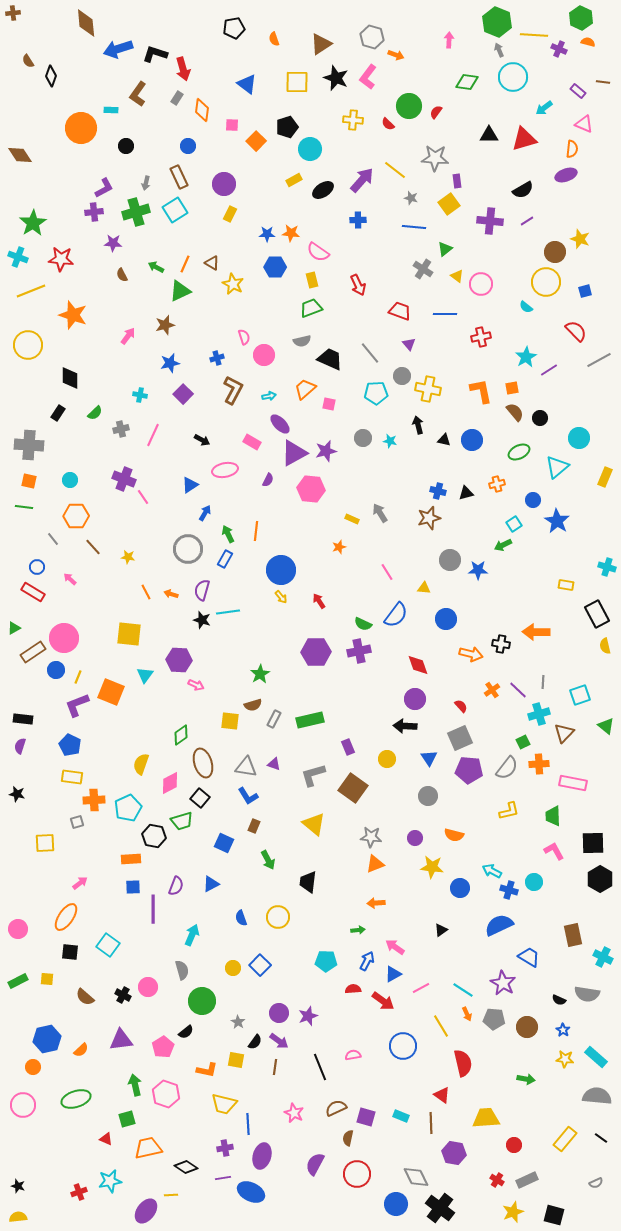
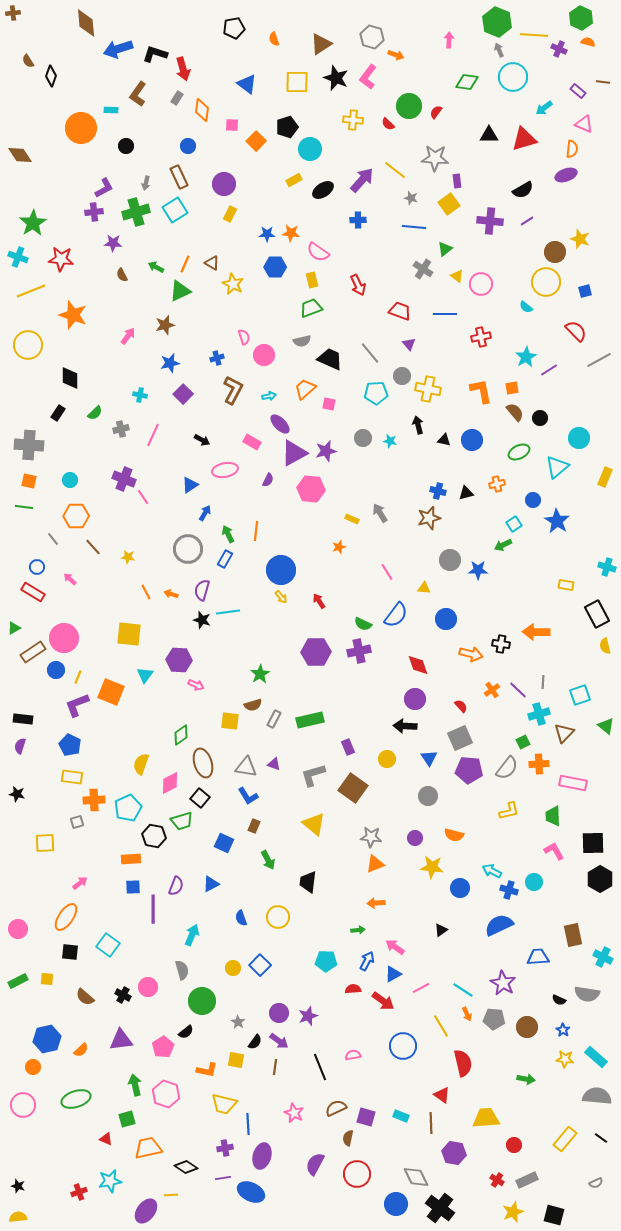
blue trapezoid at (529, 957): moved 9 px right; rotated 35 degrees counterclockwise
